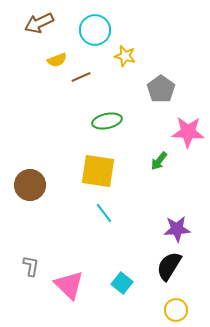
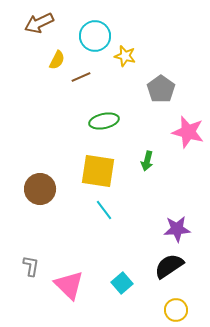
cyan circle: moved 6 px down
yellow semicircle: rotated 42 degrees counterclockwise
green ellipse: moved 3 px left
pink star: rotated 12 degrees clockwise
green arrow: moved 12 px left; rotated 24 degrees counterclockwise
brown circle: moved 10 px right, 4 px down
cyan line: moved 3 px up
black semicircle: rotated 24 degrees clockwise
cyan square: rotated 10 degrees clockwise
